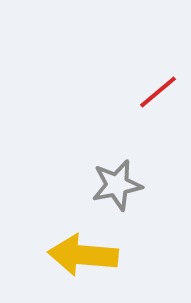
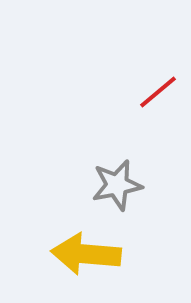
yellow arrow: moved 3 px right, 1 px up
